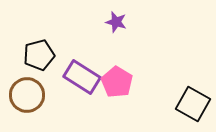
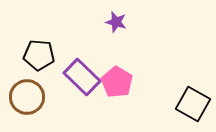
black pentagon: rotated 20 degrees clockwise
purple rectangle: rotated 12 degrees clockwise
brown circle: moved 2 px down
